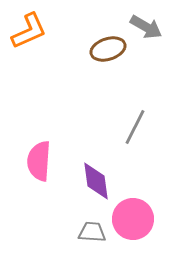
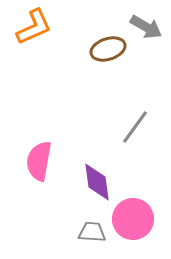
orange L-shape: moved 5 px right, 4 px up
gray line: rotated 9 degrees clockwise
pink semicircle: rotated 6 degrees clockwise
purple diamond: moved 1 px right, 1 px down
